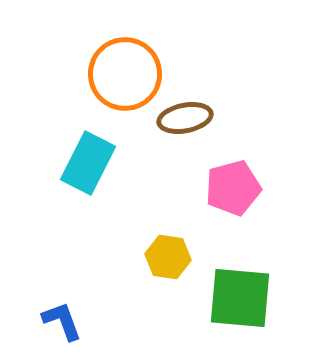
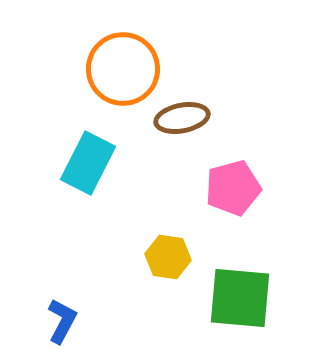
orange circle: moved 2 px left, 5 px up
brown ellipse: moved 3 px left
blue L-shape: rotated 48 degrees clockwise
